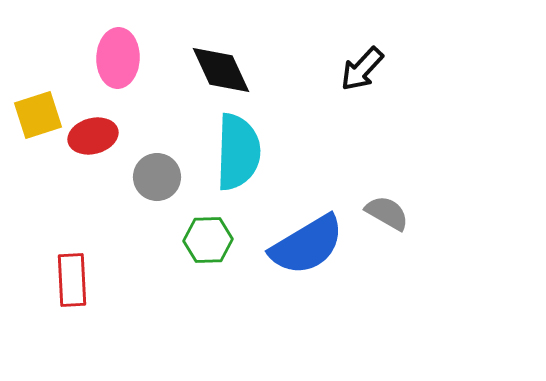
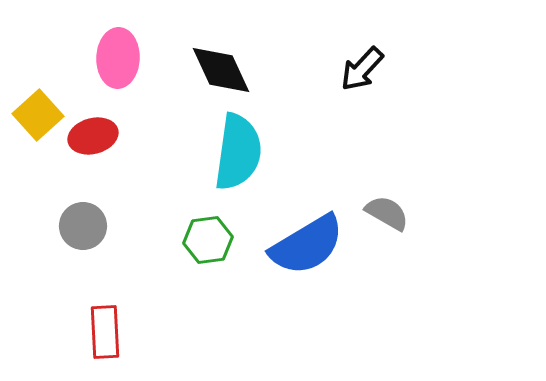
yellow square: rotated 24 degrees counterclockwise
cyan semicircle: rotated 6 degrees clockwise
gray circle: moved 74 px left, 49 px down
green hexagon: rotated 6 degrees counterclockwise
red rectangle: moved 33 px right, 52 px down
